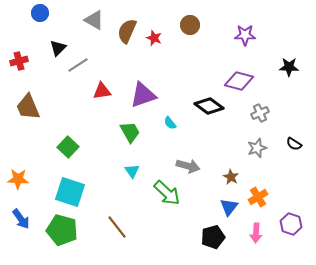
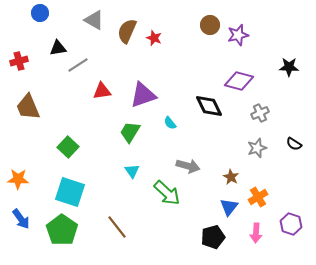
brown circle: moved 20 px right
purple star: moved 7 px left; rotated 15 degrees counterclockwise
black triangle: rotated 36 degrees clockwise
black diamond: rotated 28 degrees clockwise
green trapezoid: rotated 120 degrees counterclockwise
green pentagon: rotated 20 degrees clockwise
